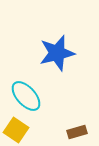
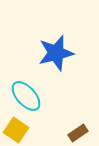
blue star: moved 1 px left
brown rectangle: moved 1 px right, 1 px down; rotated 18 degrees counterclockwise
